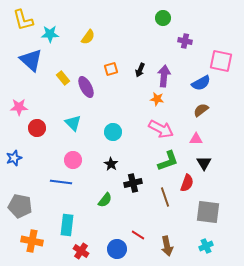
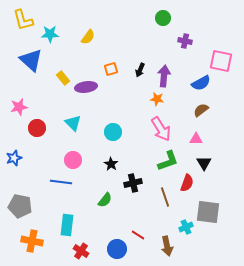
purple ellipse: rotated 70 degrees counterclockwise
pink star: rotated 12 degrees counterclockwise
pink arrow: rotated 30 degrees clockwise
cyan cross: moved 20 px left, 19 px up
